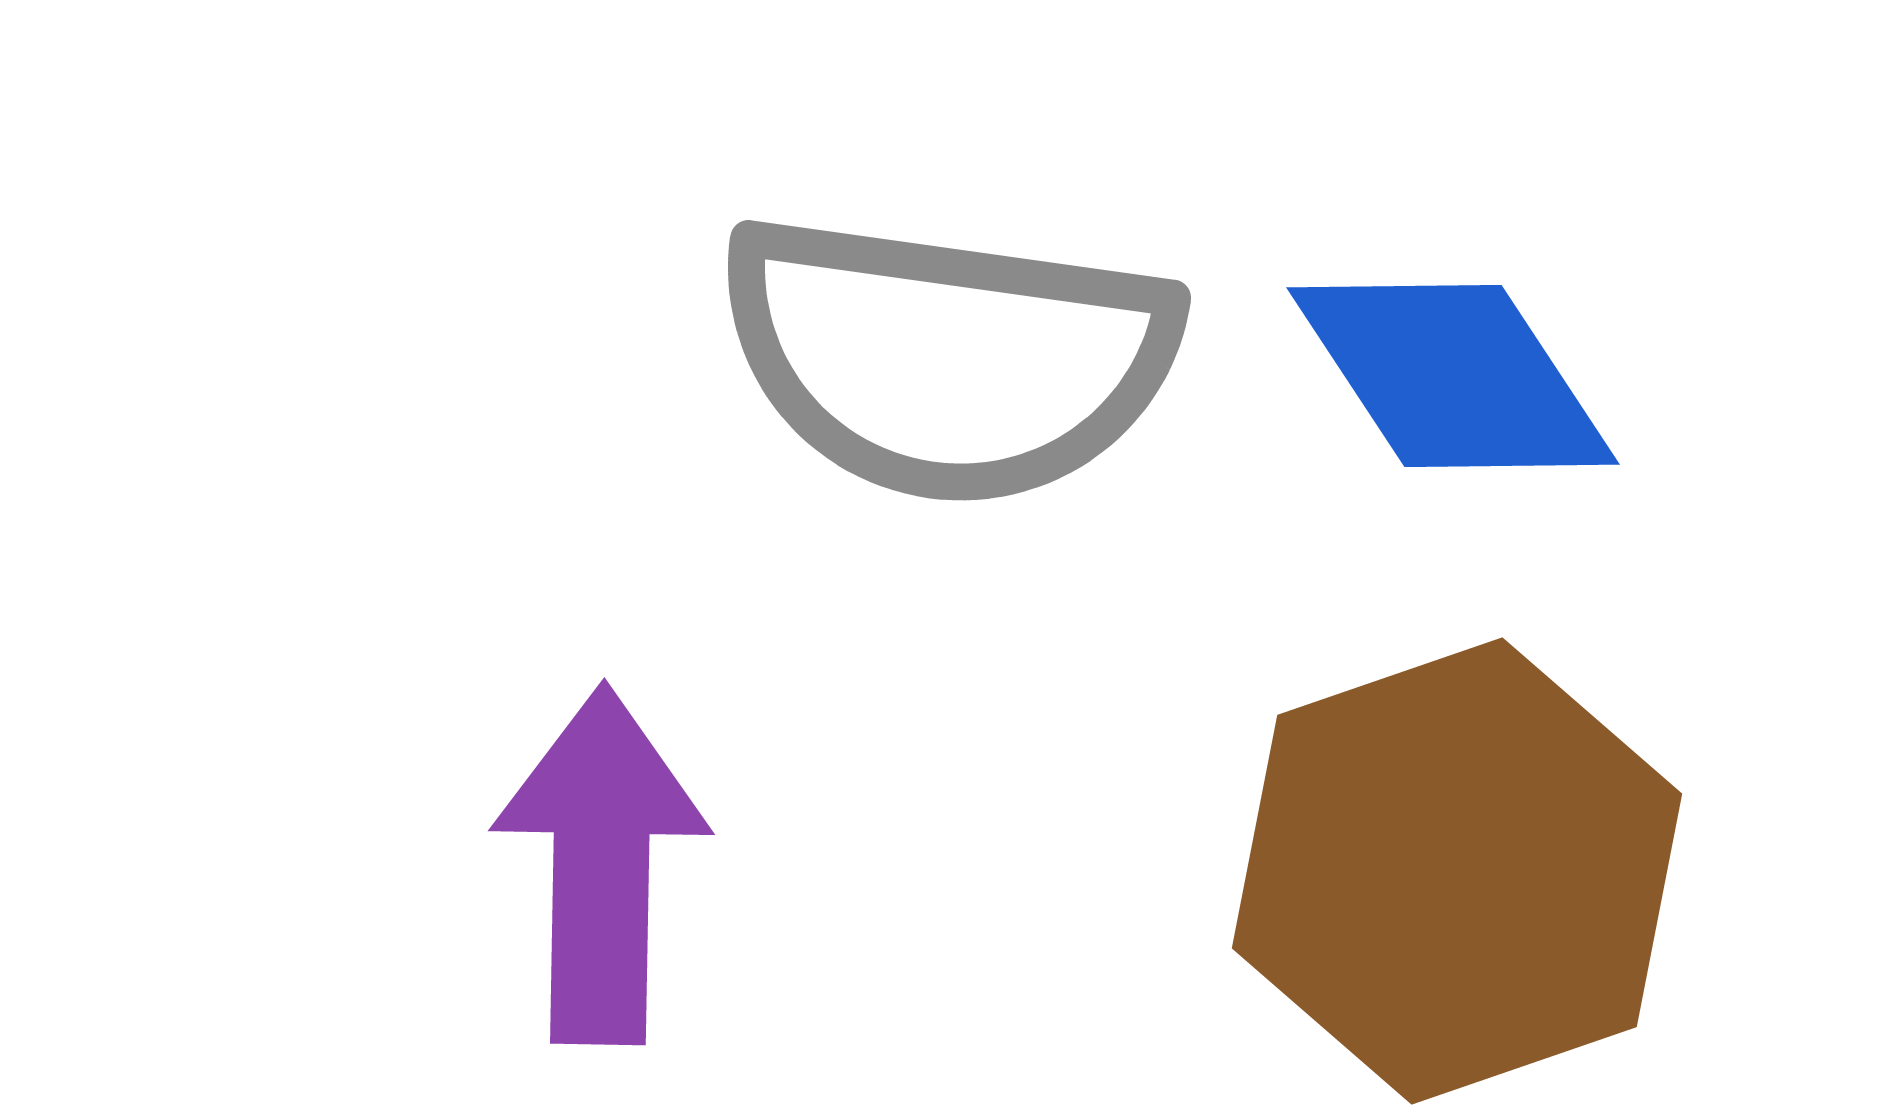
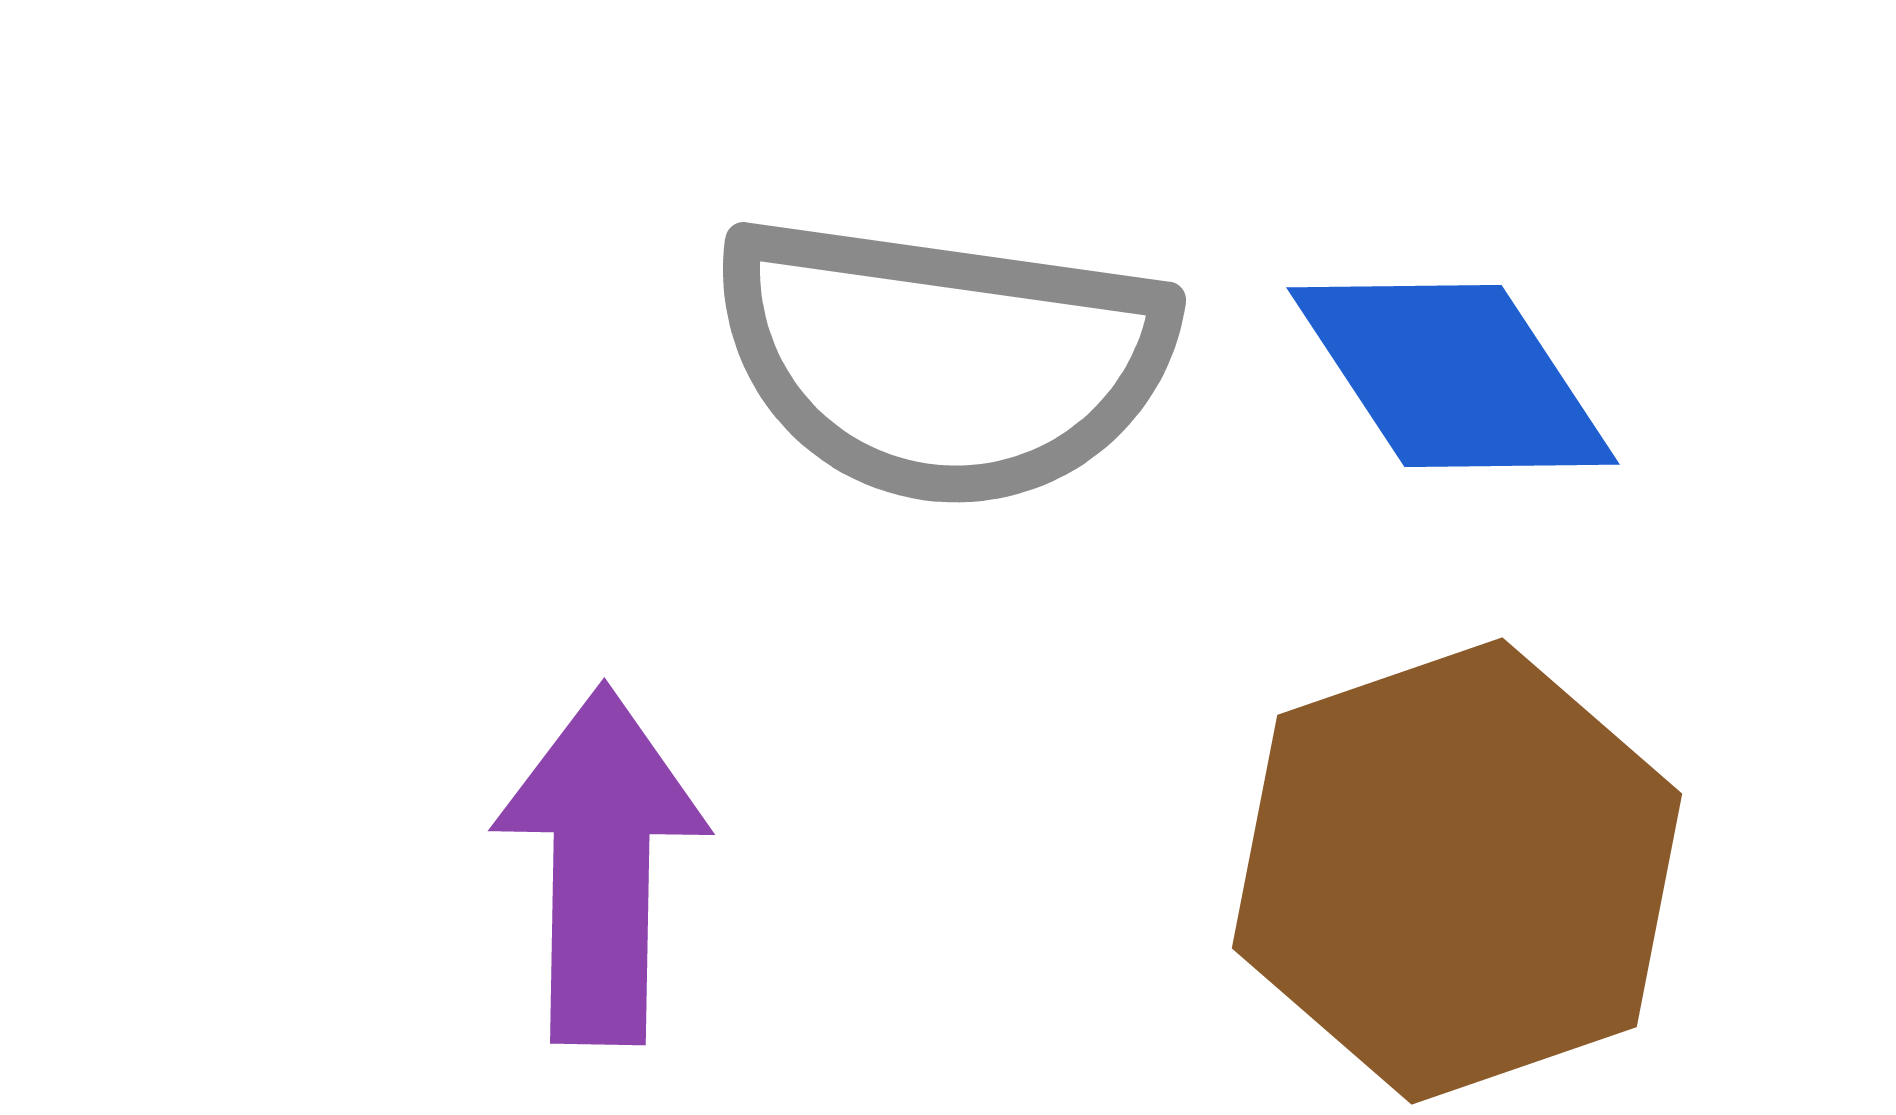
gray semicircle: moved 5 px left, 2 px down
